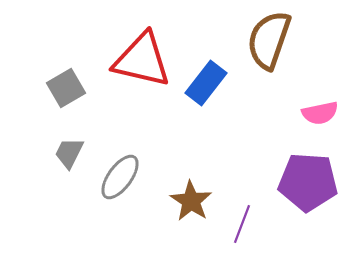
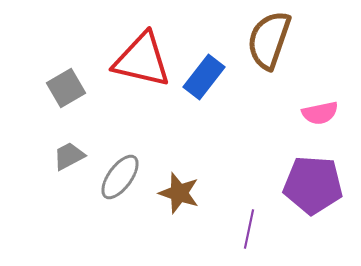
blue rectangle: moved 2 px left, 6 px up
gray trapezoid: moved 3 px down; rotated 36 degrees clockwise
purple pentagon: moved 5 px right, 3 px down
brown star: moved 12 px left, 8 px up; rotated 15 degrees counterclockwise
purple line: moved 7 px right, 5 px down; rotated 9 degrees counterclockwise
